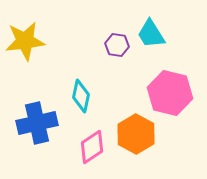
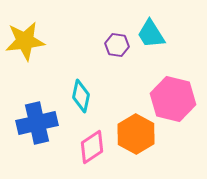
pink hexagon: moved 3 px right, 6 px down
